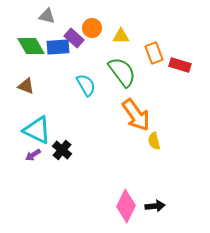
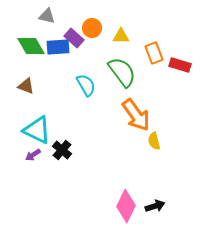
black arrow: rotated 12 degrees counterclockwise
